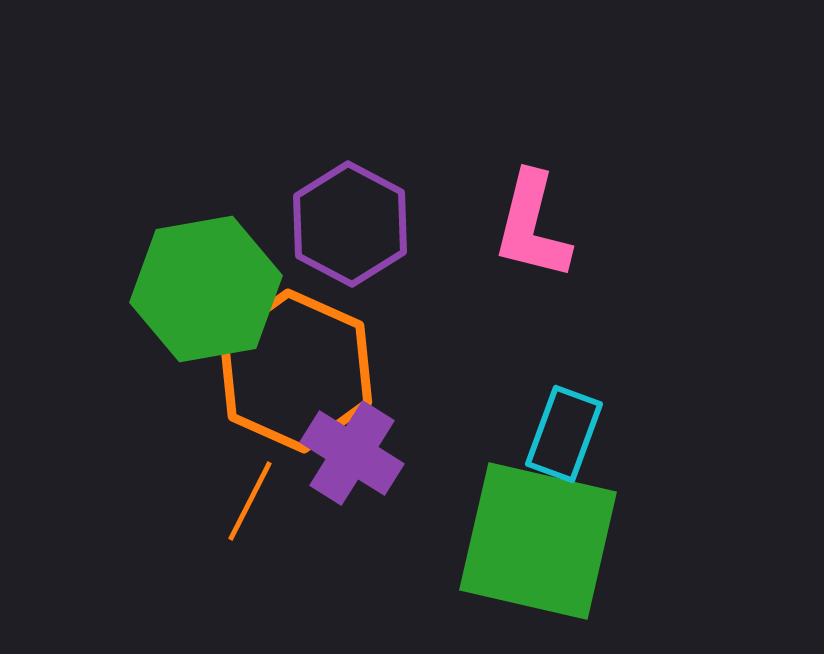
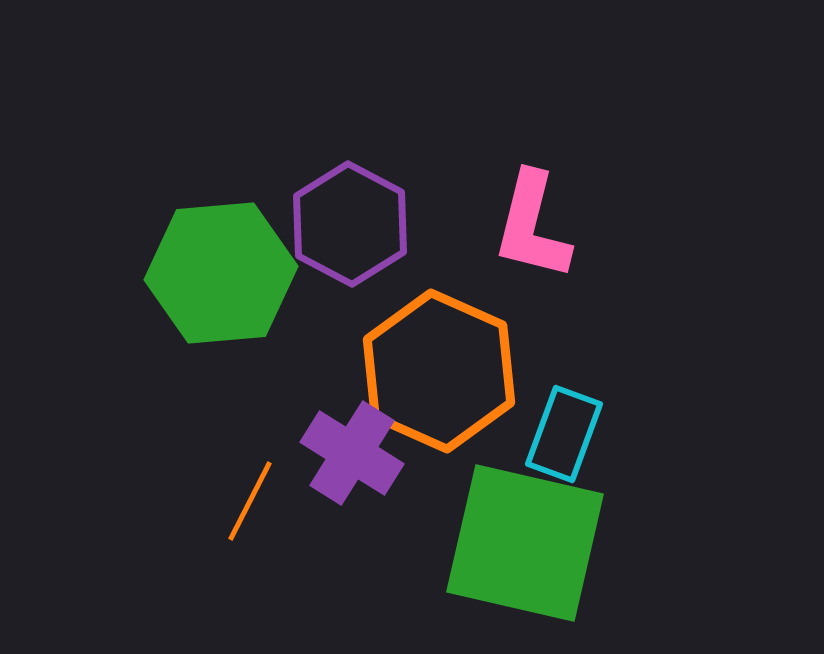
green hexagon: moved 15 px right, 16 px up; rotated 5 degrees clockwise
orange hexagon: moved 143 px right
green square: moved 13 px left, 2 px down
